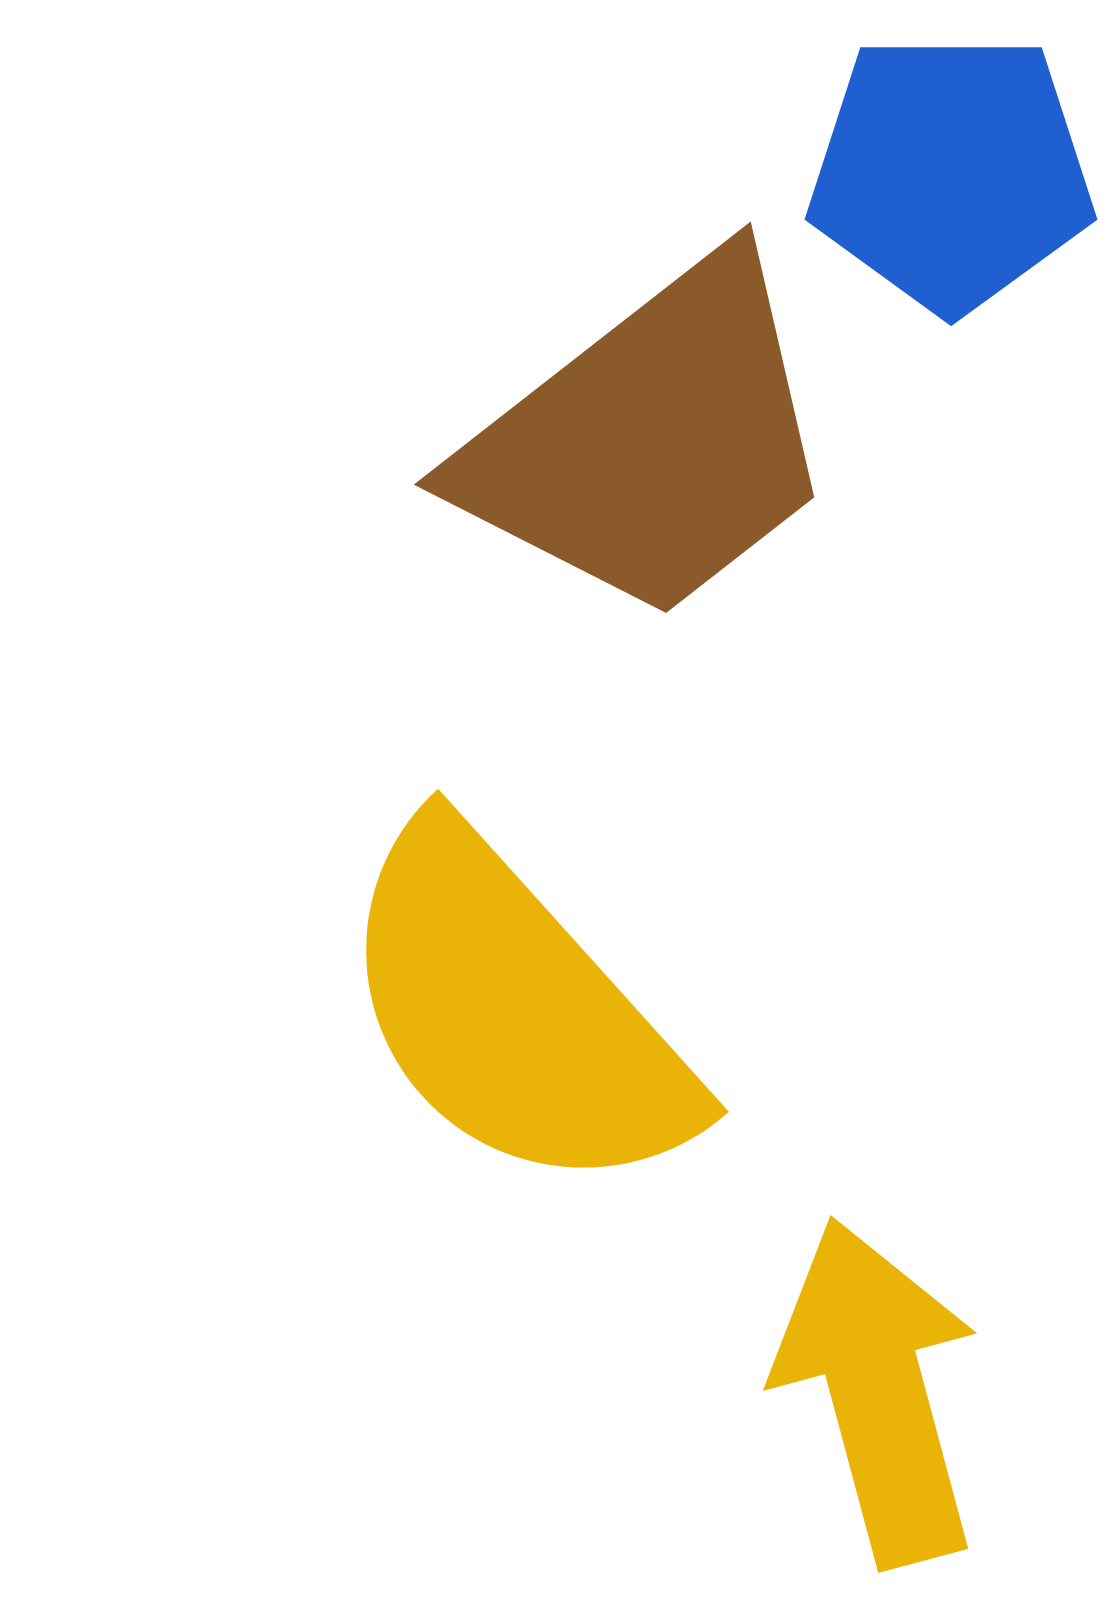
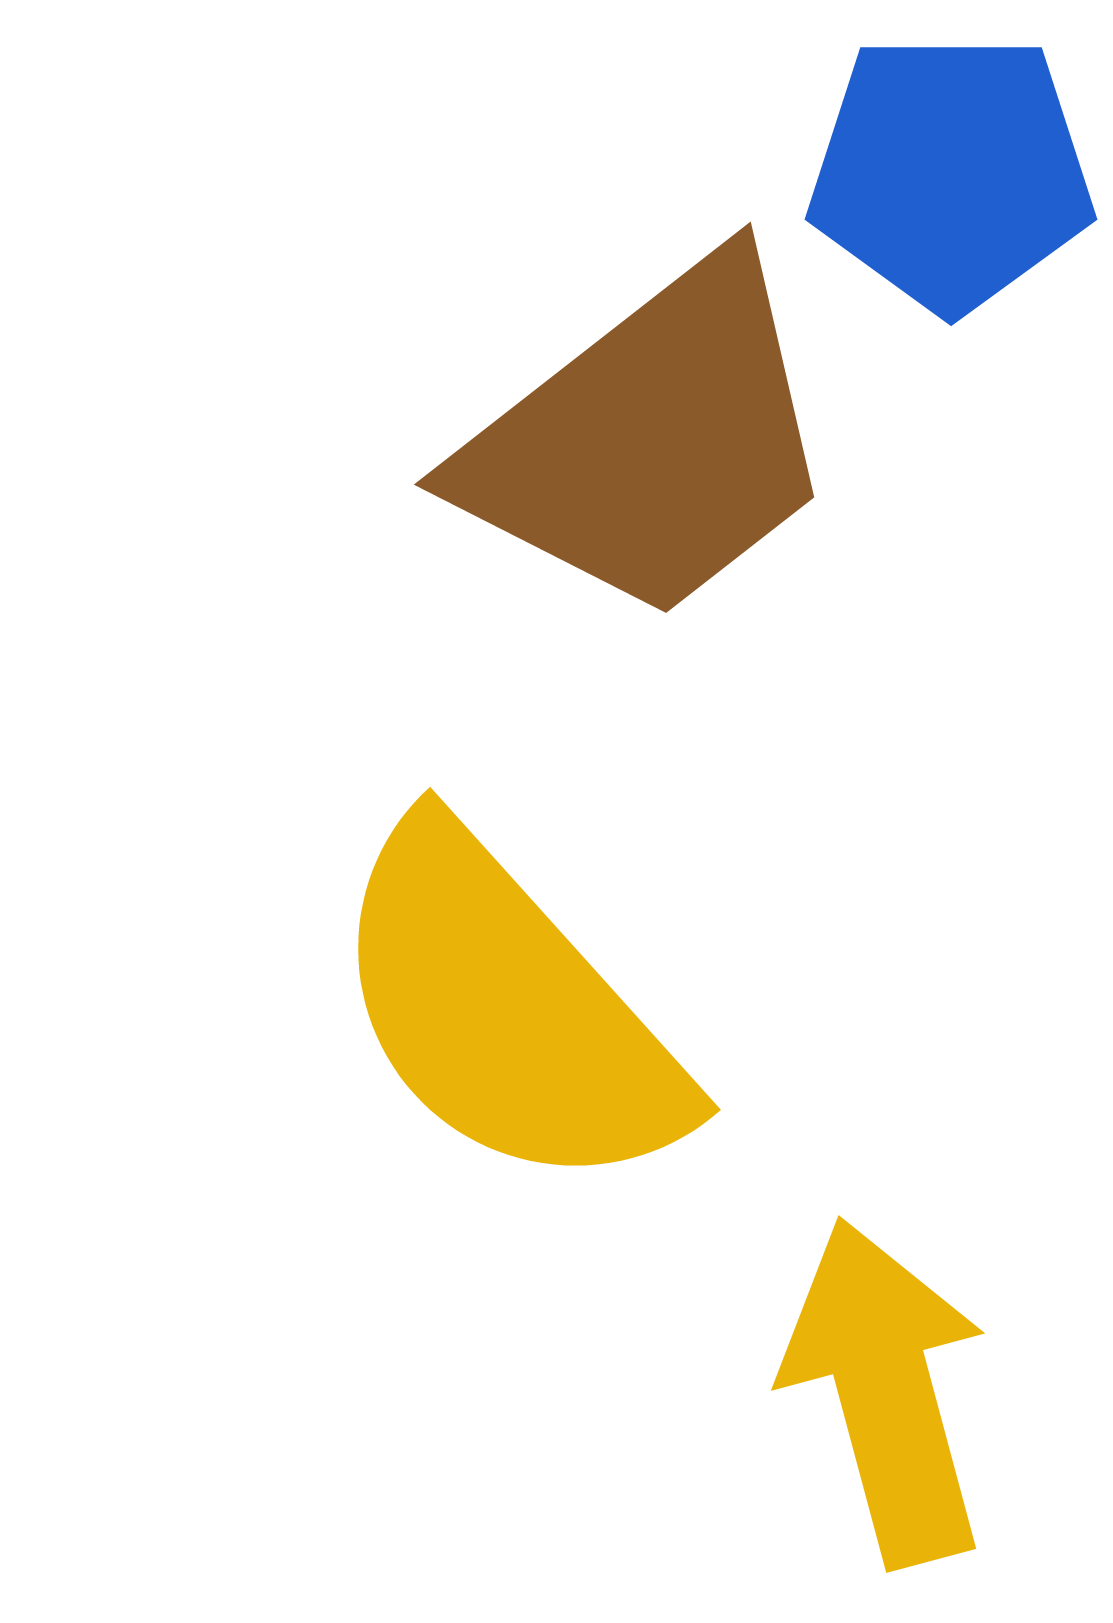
yellow semicircle: moved 8 px left, 2 px up
yellow arrow: moved 8 px right
